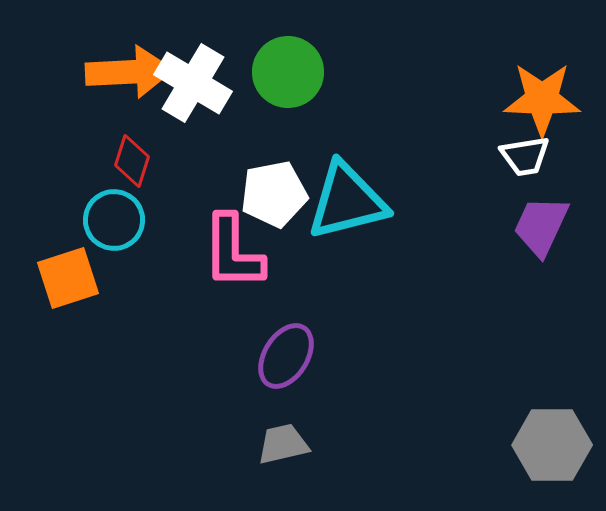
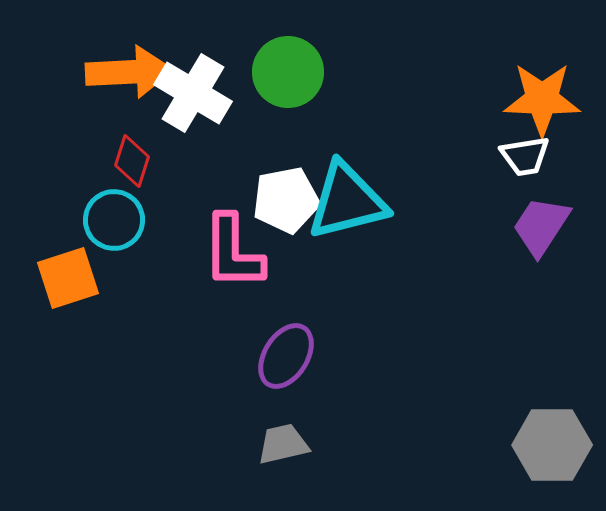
white cross: moved 10 px down
white pentagon: moved 12 px right, 6 px down
purple trapezoid: rotated 8 degrees clockwise
